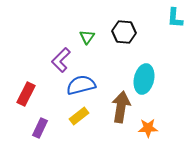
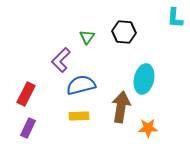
yellow rectangle: rotated 36 degrees clockwise
purple rectangle: moved 12 px left
